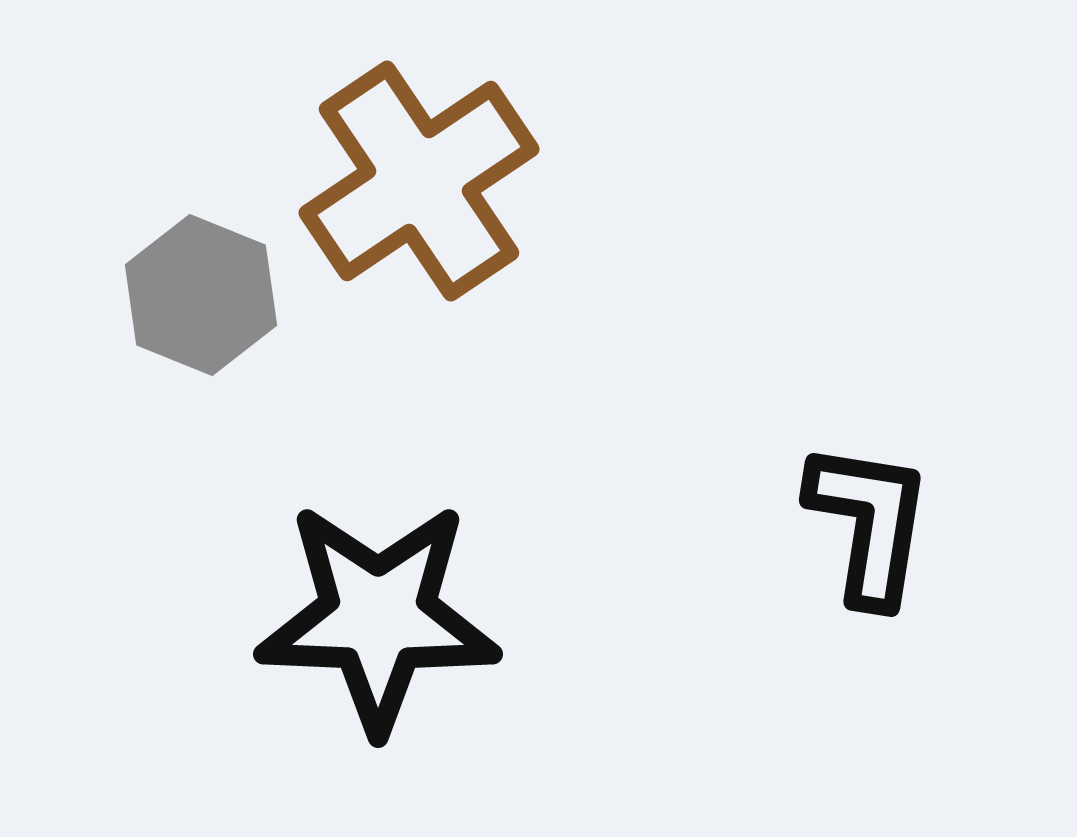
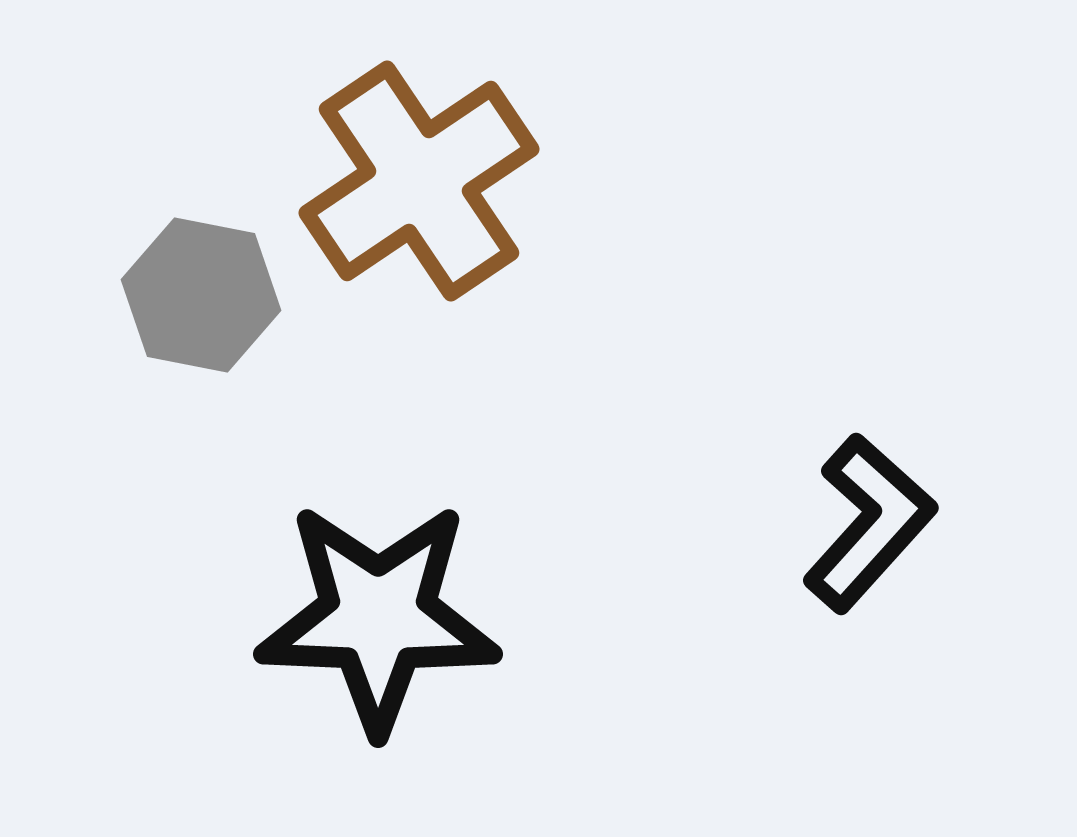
gray hexagon: rotated 11 degrees counterclockwise
black L-shape: rotated 33 degrees clockwise
